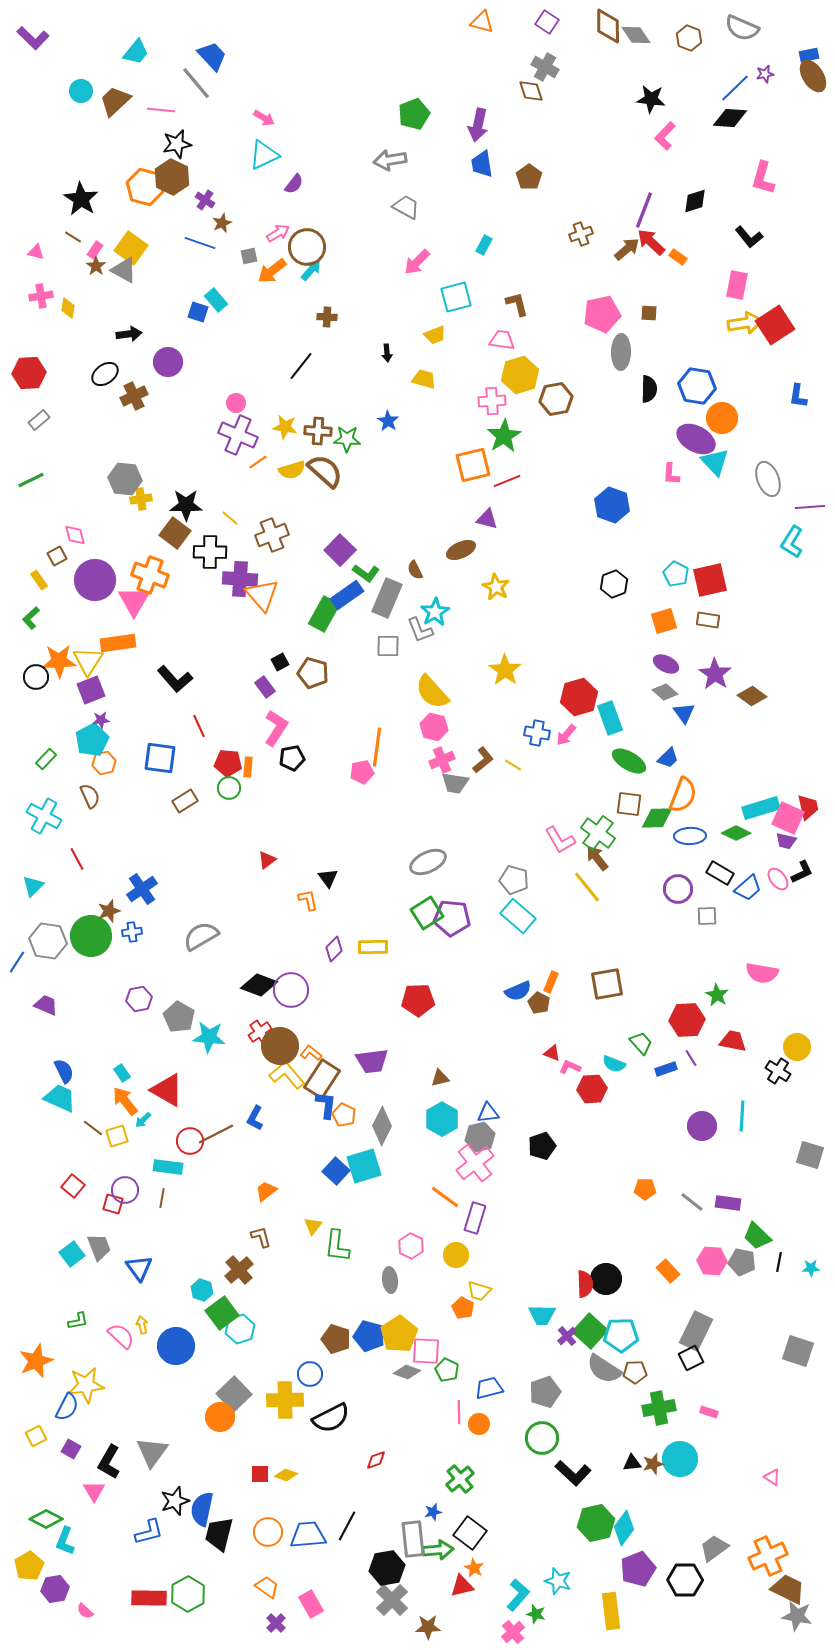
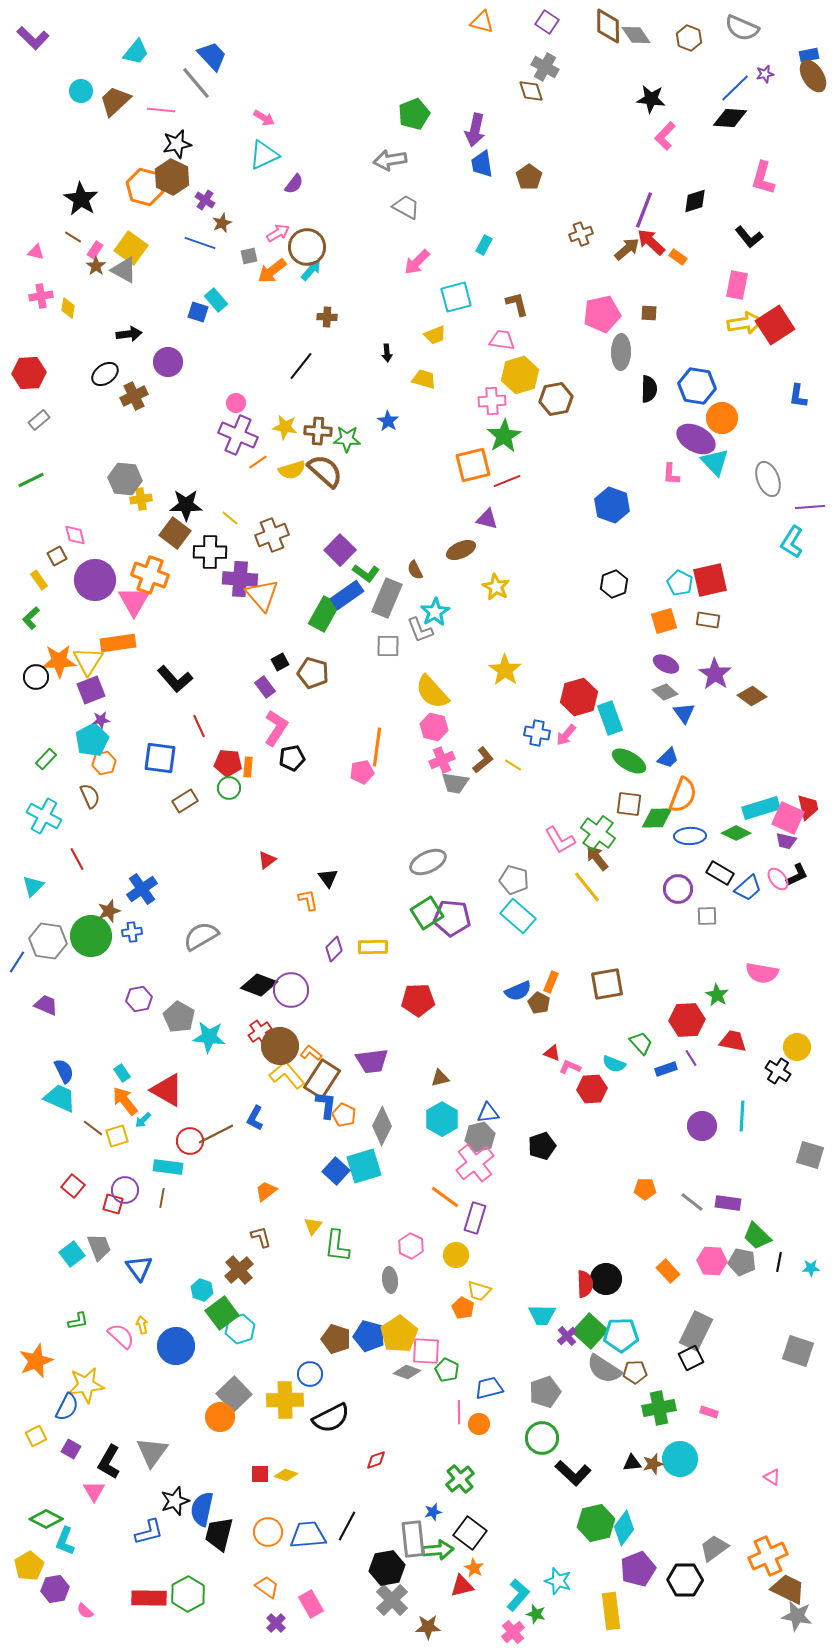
purple arrow at (478, 125): moved 3 px left, 5 px down
cyan pentagon at (676, 574): moved 4 px right, 9 px down
black L-shape at (802, 872): moved 5 px left, 3 px down
